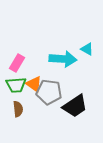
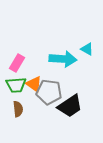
black trapezoid: moved 5 px left
